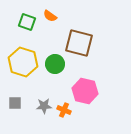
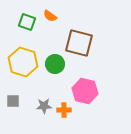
gray square: moved 2 px left, 2 px up
orange cross: rotated 24 degrees counterclockwise
